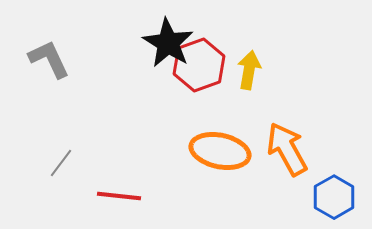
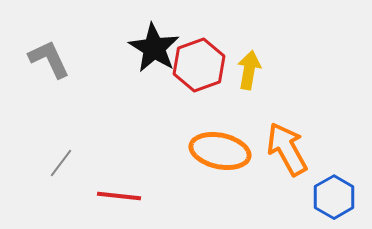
black star: moved 14 px left, 5 px down
